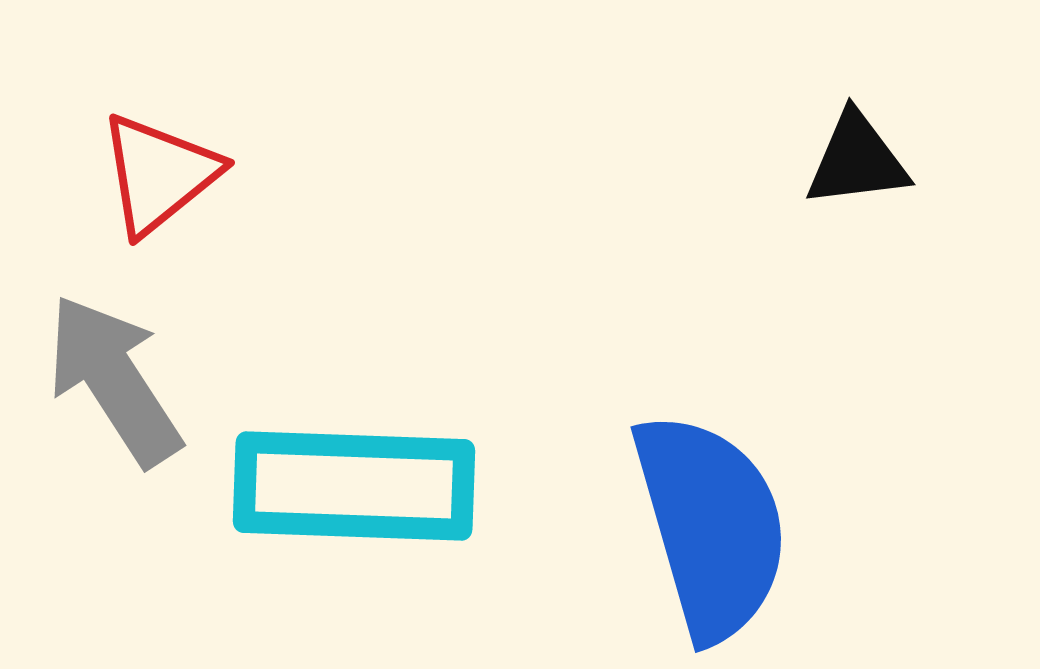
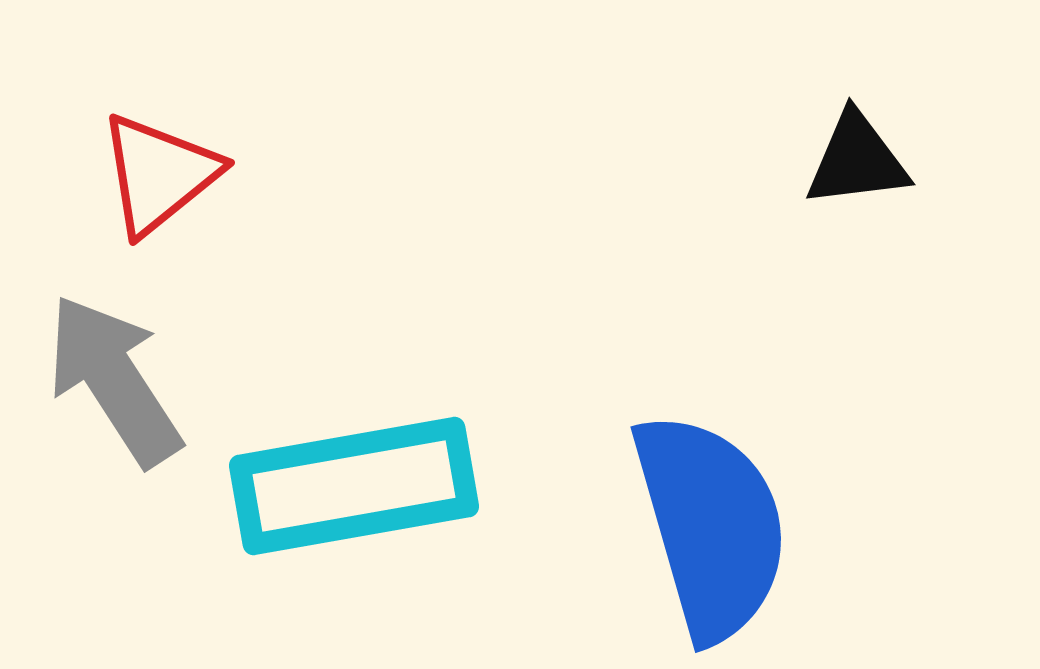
cyan rectangle: rotated 12 degrees counterclockwise
